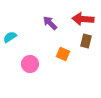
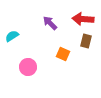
cyan semicircle: moved 2 px right, 1 px up
pink circle: moved 2 px left, 3 px down
